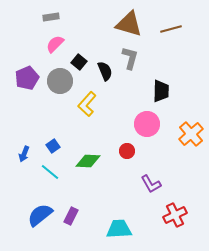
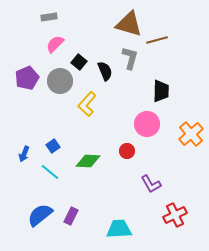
gray rectangle: moved 2 px left
brown line: moved 14 px left, 11 px down
